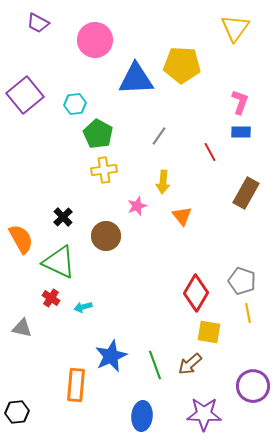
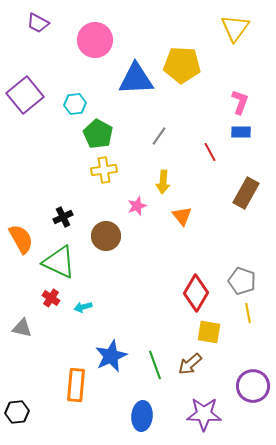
black cross: rotated 18 degrees clockwise
